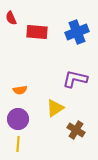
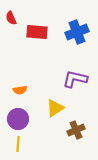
brown cross: rotated 36 degrees clockwise
